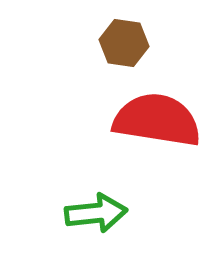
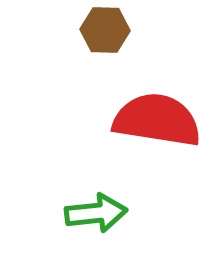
brown hexagon: moved 19 px left, 13 px up; rotated 6 degrees counterclockwise
